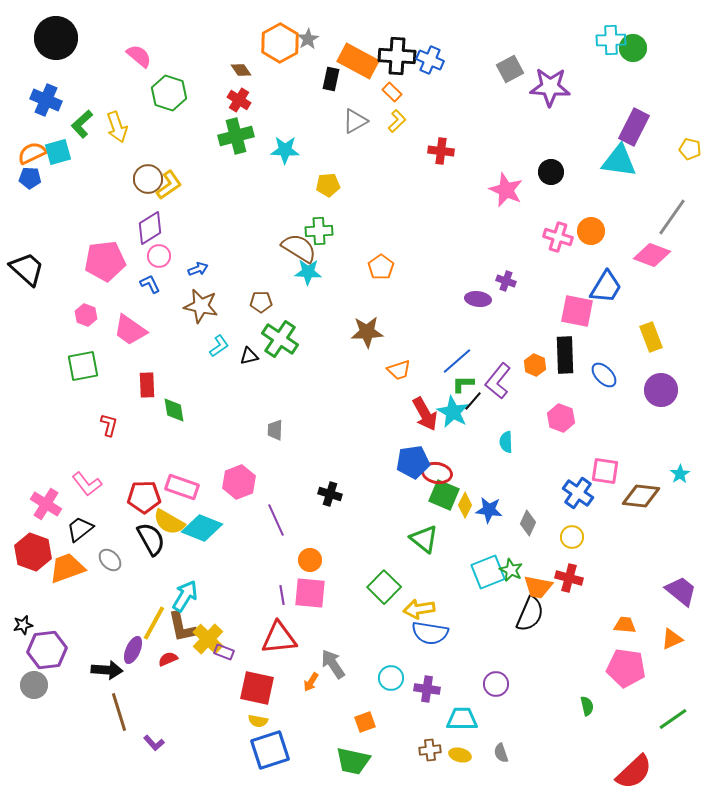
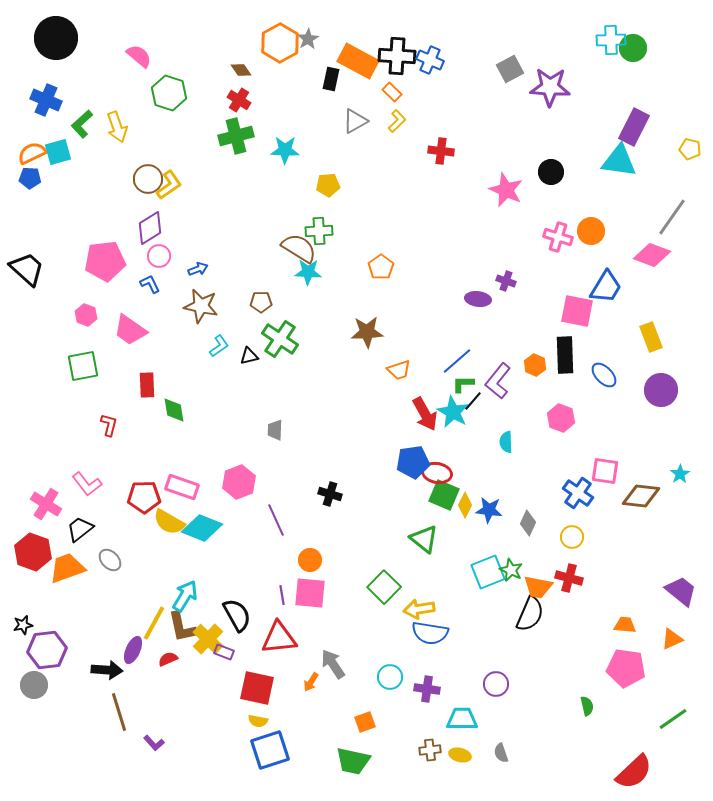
black semicircle at (151, 539): moved 86 px right, 76 px down
cyan circle at (391, 678): moved 1 px left, 1 px up
